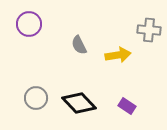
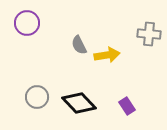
purple circle: moved 2 px left, 1 px up
gray cross: moved 4 px down
yellow arrow: moved 11 px left
gray circle: moved 1 px right, 1 px up
purple rectangle: rotated 24 degrees clockwise
